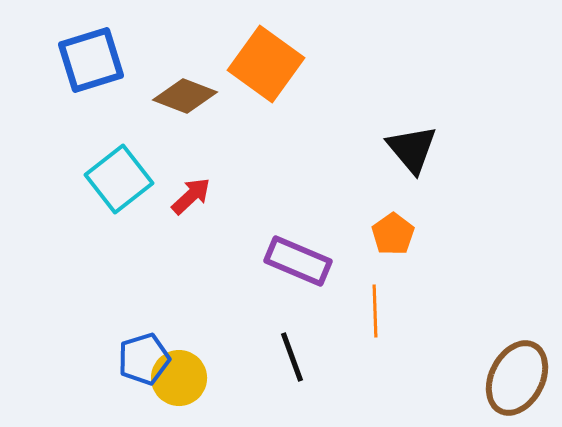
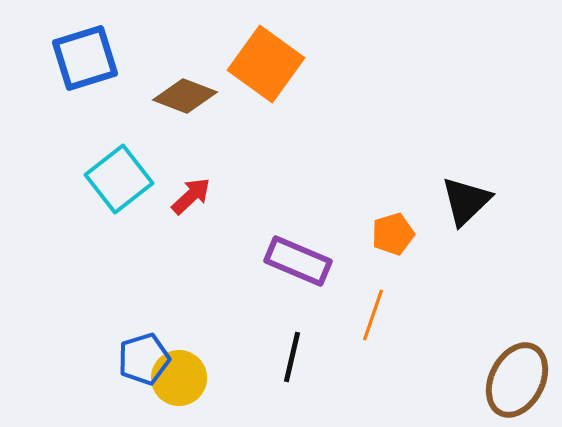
blue square: moved 6 px left, 2 px up
black triangle: moved 54 px right, 52 px down; rotated 26 degrees clockwise
orange pentagon: rotated 18 degrees clockwise
orange line: moved 2 px left, 4 px down; rotated 21 degrees clockwise
black line: rotated 33 degrees clockwise
brown ellipse: moved 2 px down
